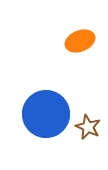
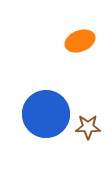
brown star: rotated 25 degrees counterclockwise
